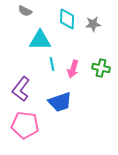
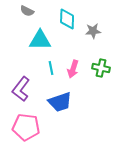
gray semicircle: moved 2 px right
gray star: moved 7 px down
cyan line: moved 1 px left, 4 px down
pink pentagon: moved 1 px right, 2 px down
